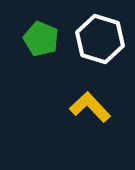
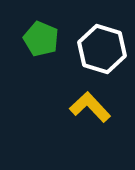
white hexagon: moved 2 px right, 10 px down
